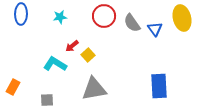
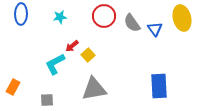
cyan L-shape: rotated 60 degrees counterclockwise
